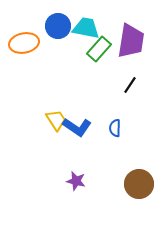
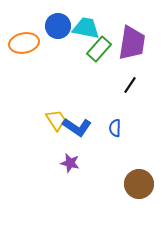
purple trapezoid: moved 1 px right, 2 px down
purple star: moved 6 px left, 18 px up
